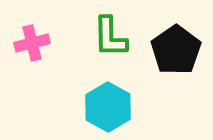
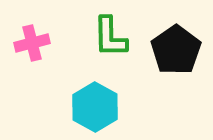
cyan hexagon: moved 13 px left
